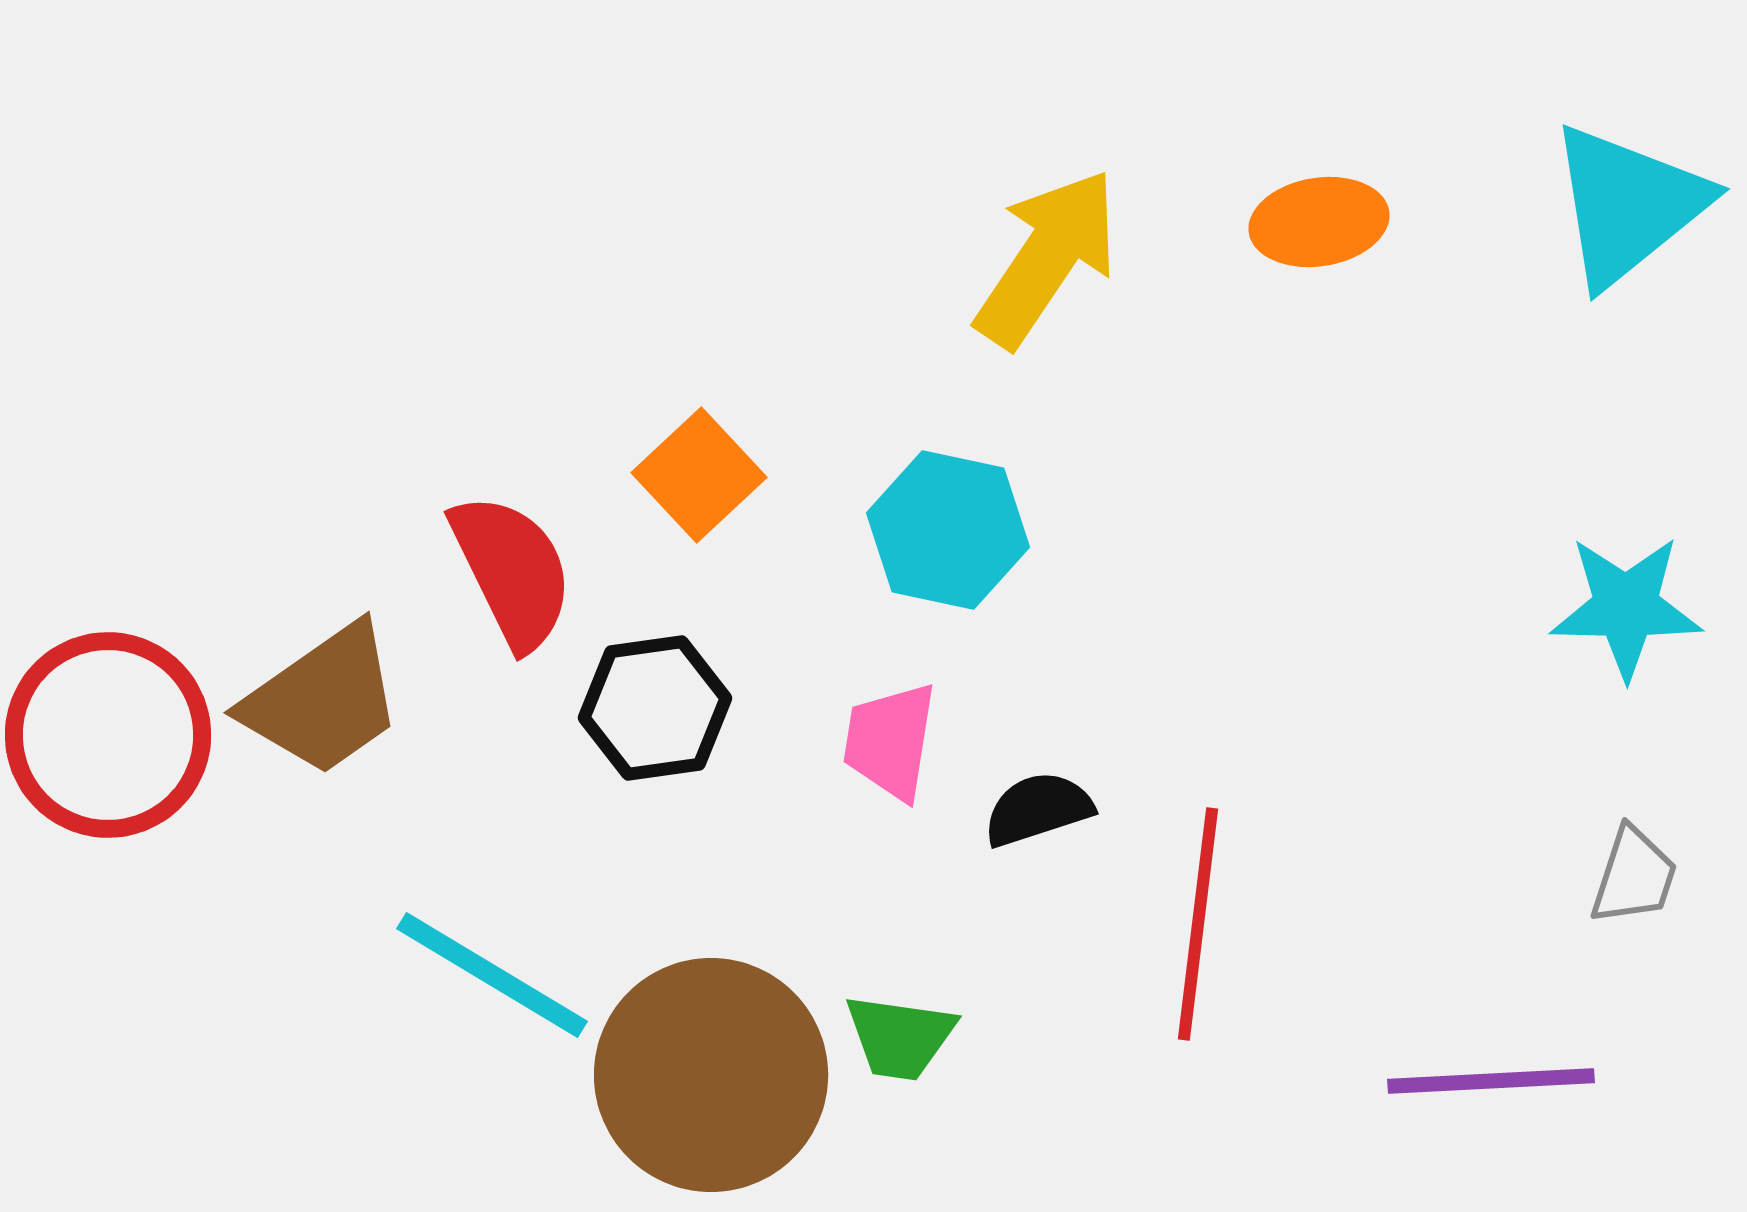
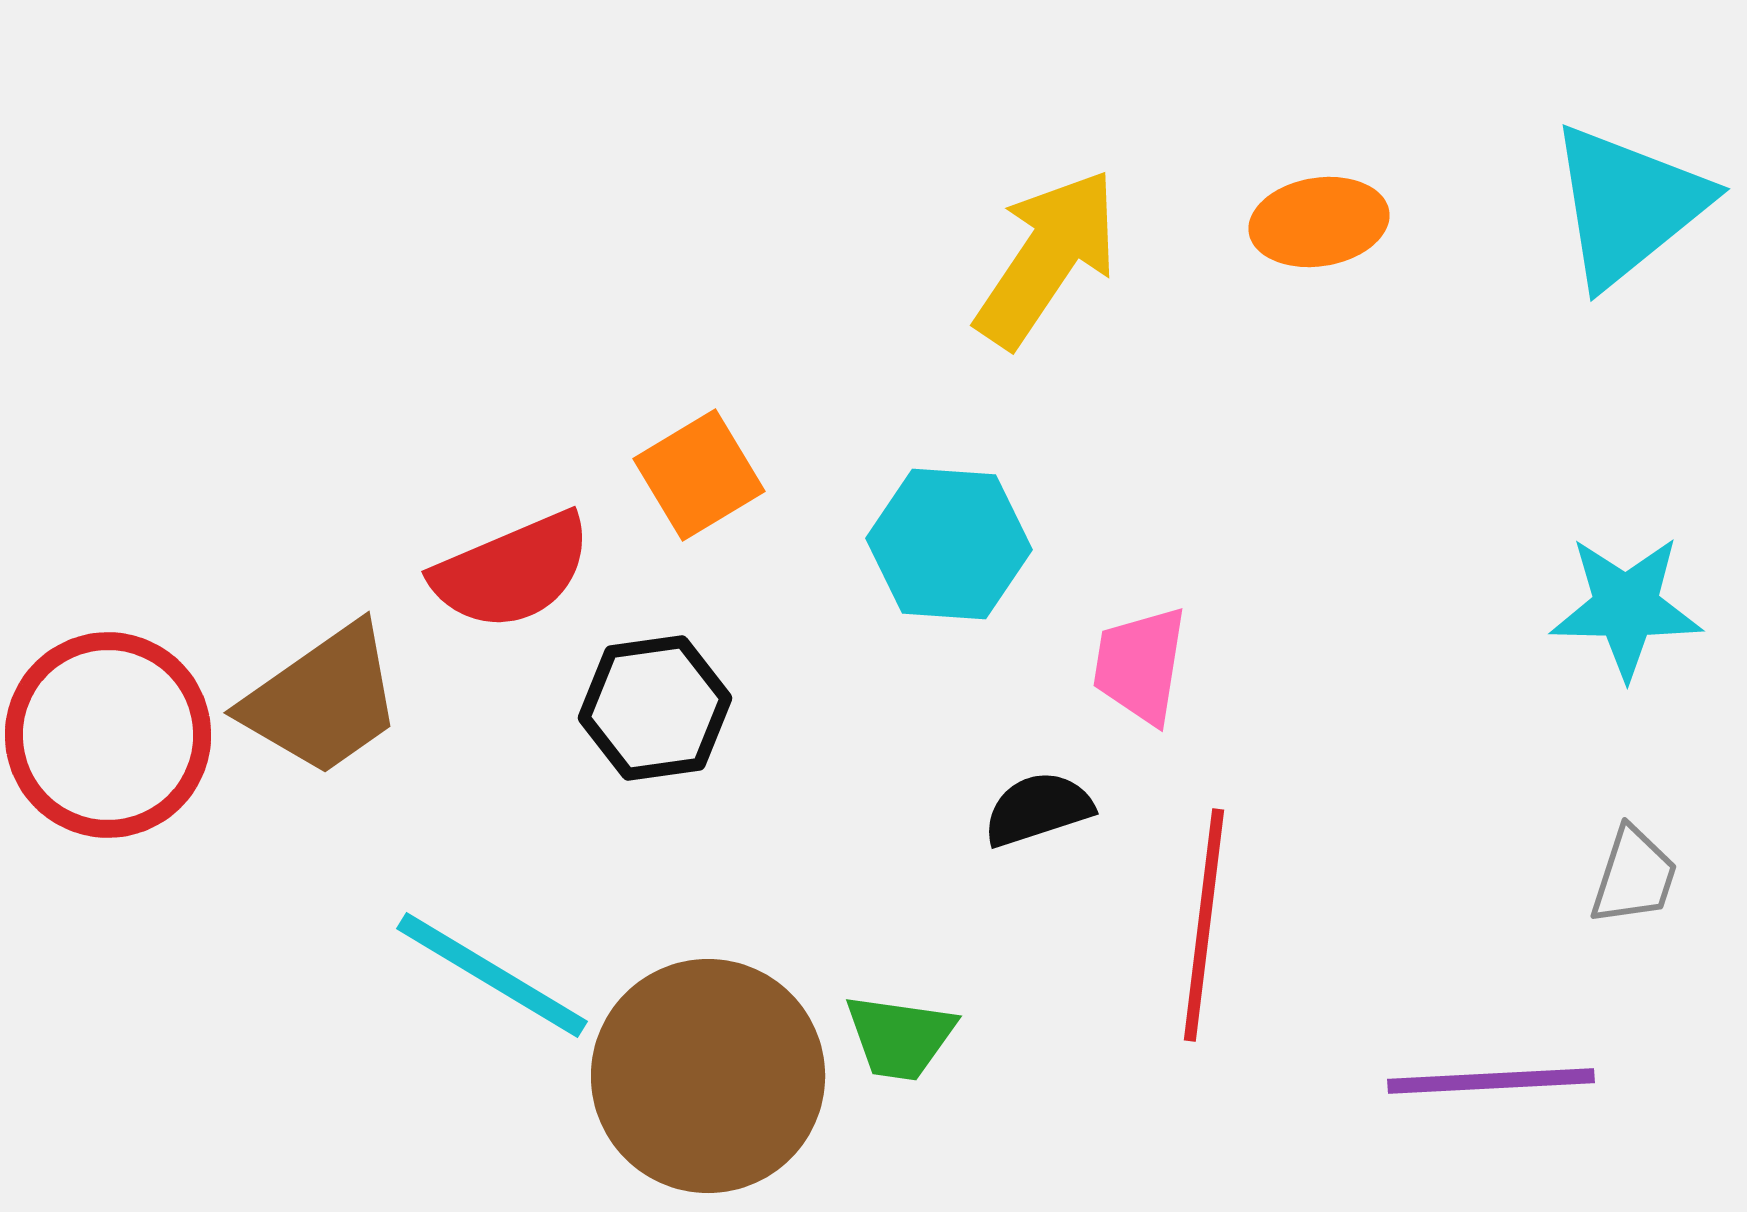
orange square: rotated 12 degrees clockwise
cyan hexagon: moved 1 px right, 14 px down; rotated 8 degrees counterclockwise
red semicircle: rotated 93 degrees clockwise
pink trapezoid: moved 250 px right, 76 px up
red line: moved 6 px right, 1 px down
brown circle: moved 3 px left, 1 px down
